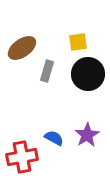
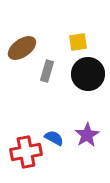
red cross: moved 4 px right, 5 px up
